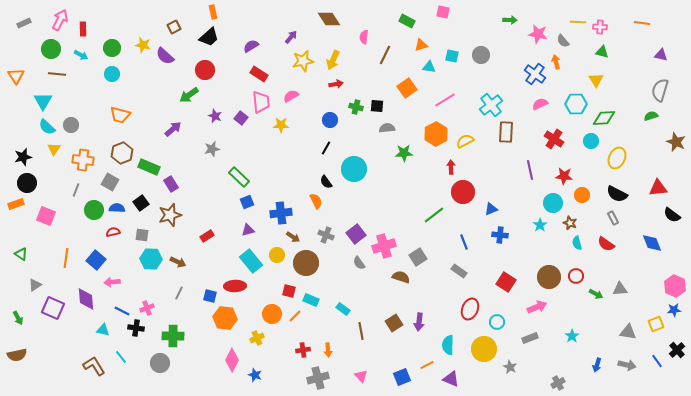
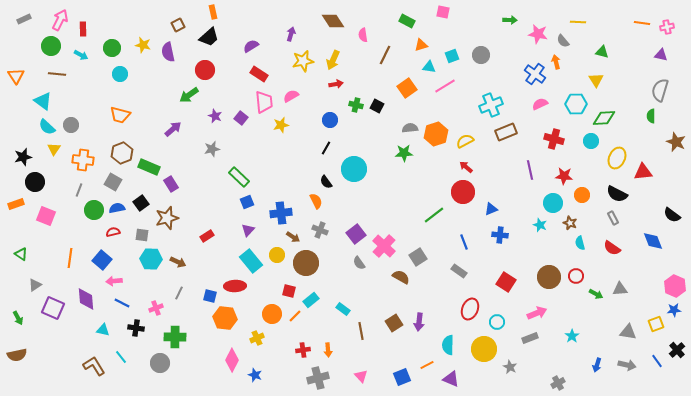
brown diamond at (329, 19): moved 4 px right, 2 px down
gray rectangle at (24, 23): moved 4 px up
brown square at (174, 27): moved 4 px right, 2 px up
pink cross at (600, 27): moved 67 px right; rotated 16 degrees counterclockwise
purple arrow at (291, 37): moved 3 px up; rotated 24 degrees counterclockwise
pink semicircle at (364, 37): moved 1 px left, 2 px up; rotated 16 degrees counterclockwise
green circle at (51, 49): moved 3 px up
purple semicircle at (165, 56): moved 3 px right, 4 px up; rotated 36 degrees clockwise
cyan square at (452, 56): rotated 32 degrees counterclockwise
cyan circle at (112, 74): moved 8 px right
pink line at (445, 100): moved 14 px up
cyan triangle at (43, 101): rotated 24 degrees counterclockwise
pink trapezoid at (261, 102): moved 3 px right
cyan cross at (491, 105): rotated 15 degrees clockwise
black square at (377, 106): rotated 24 degrees clockwise
green cross at (356, 107): moved 2 px up
green semicircle at (651, 116): rotated 72 degrees counterclockwise
yellow star at (281, 125): rotated 14 degrees counterclockwise
gray semicircle at (387, 128): moved 23 px right
brown rectangle at (506, 132): rotated 65 degrees clockwise
orange hexagon at (436, 134): rotated 10 degrees clockwise
red cross at (554, 139): rotated 18 degrees counterclockwise
red arrow at (451, 167): moved 15 px right; rotated 48 degrees counterclockwise
gray square at (110, 182): moved 3 px right
black circle at (27, 183): moved 8 px right, 1 px up
red triangle at (658, 188): moved 15 px left, 16 px up
gray line at (76, 190): moved 3 px right
blue semicircle at (117, 208): rotated 14 degrees counterclockwise
brown star at (170, 215): moved 3 px left, 3 px down
cyan star at (540, 225): rotated 16 degrees counterclockwise
purple triangle at (248, 230): rotated 32 degrees counterclockwise
gray cross at (326, 235): moved 6 px left, 5 px up
cyan semicircle at (577, 243): moved 3 px right
blue diamond at (652, 243): moved 1 px right, 2 px up
red semicircle at (606, 244): moved 6 px right, 4 px down
pink cross at (384, 246): rotated 30 degrees counterclockwise
orange line at (66, 258): moved 4 px right
blue square at (96, 260): moved 6 px right
brown semicircle at (401, 277): rotated 12 degrees clockwise
pink arrow at (112, 282): moved 2 px right, 1 px up
cyan rectangle at (311, 300): rotated 63 degrees counterclockwise
pink arrow at (537, 307): moved 6 px down
pink cross at (147, 308): moved 9 px right
blue line at (122, 311): moved 8 px up
green cross at (173, 336): moved 2 px right, 1 px down
